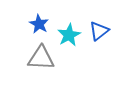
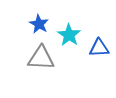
blue triangle: moved 17 px down; rotated 35 degrees clockwise
cyan star: rotated 10 degrees counterclockwise
